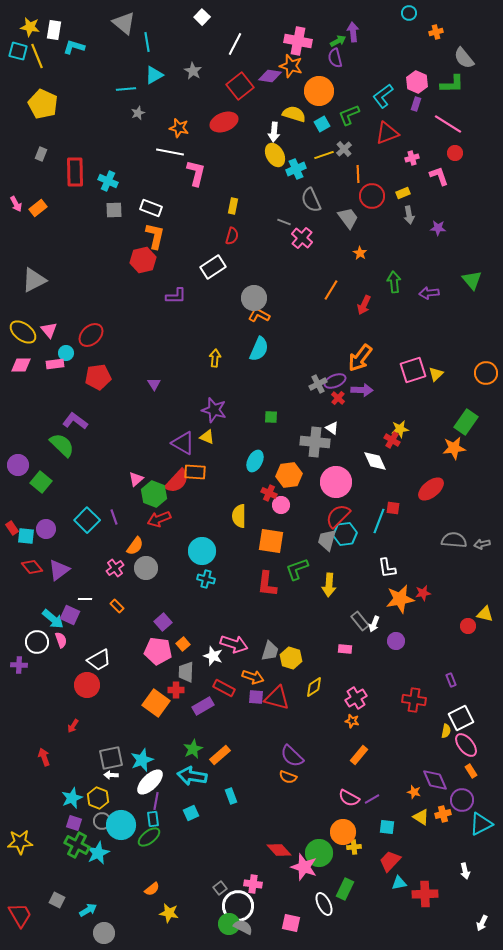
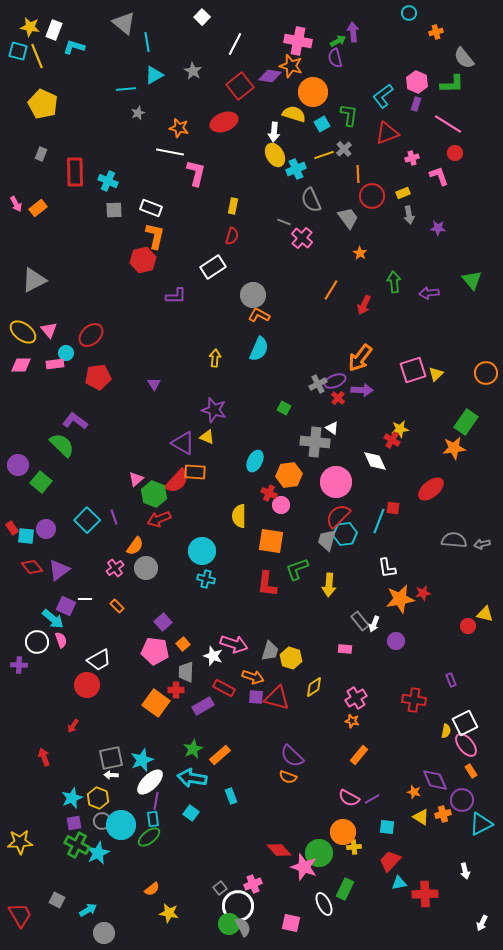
white rectangle at (54, 30): rotated 12 degrees clockwise
orange circle at (319, 91): moved 6 px left, 1 px down
green L-shape at (349, 115): rotated 120 degrees clockwise
gray circle at (254, 298): moved 1 px left, 3 px up
green square at (271, 417): moved 13 px right, 9 px up; rotated 24 degrees clockwise
purple square at (70, 615): moved 4 px left, 9 px up
pink pentagon at (158, 651): moved 3 px left
white square at (461, 718): moved 4 px right, 5 px down
cyan arrow at (192, 776): moved 2 px down
cyan square at (191, 813): rotated 28 degrees counterclockwise
purple square at (74, 823): rotated 28 degrees counterclockwise
pink cross at (253, 884): rotated 30 degrees counterclockwise
gray semicircle at (243, 927): rotated 36 degrees clockwise
